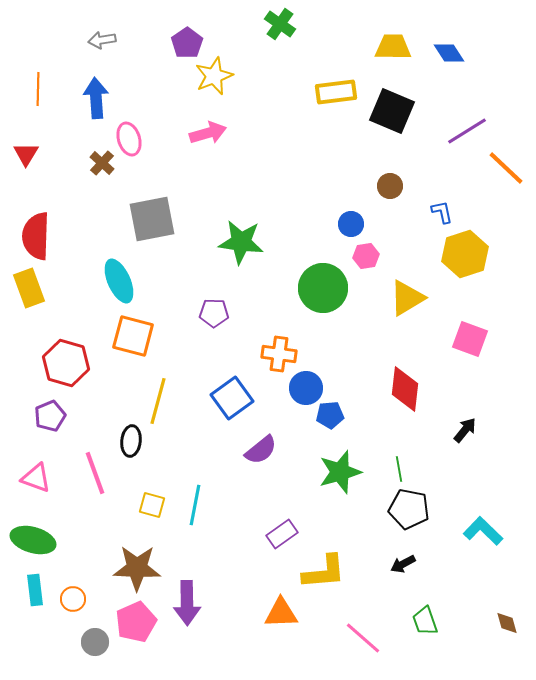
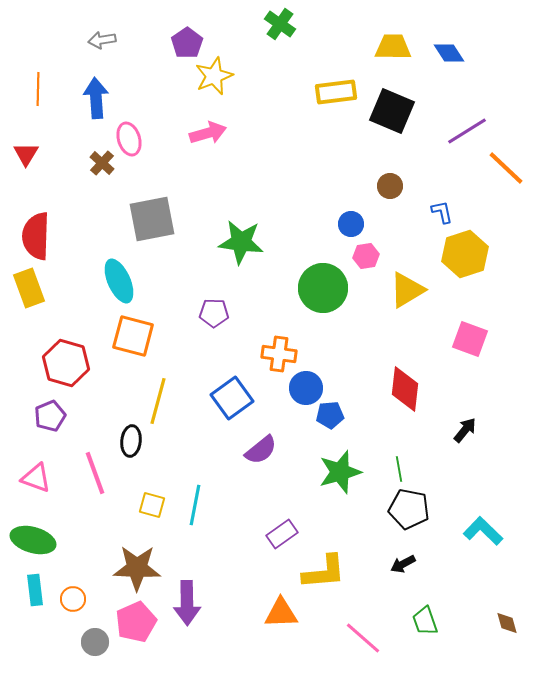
yellow triangle at (407, 298): moved 8 px up
